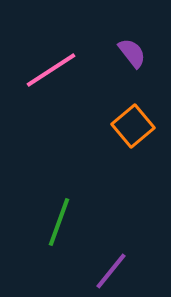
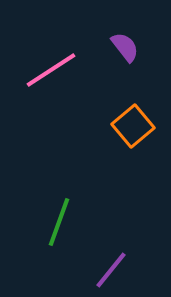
purple semicircle: moved 7 px left, 6 px up
purple line: moved 1 px up
